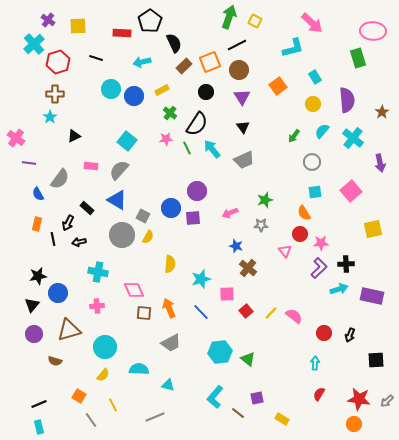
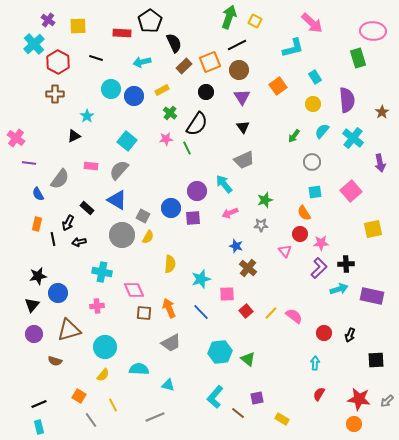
red hexagon at (58, 62): rotated 15 degrees counterclockwise
cyan star at (50, 117): moved 37 px right, 1 px up
cyan arrow at (212, 149): moved 12 px right, 35 px down
cyan cross at (98, 272): moved 4 px right
